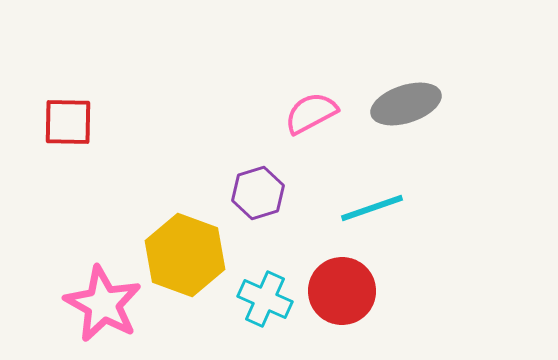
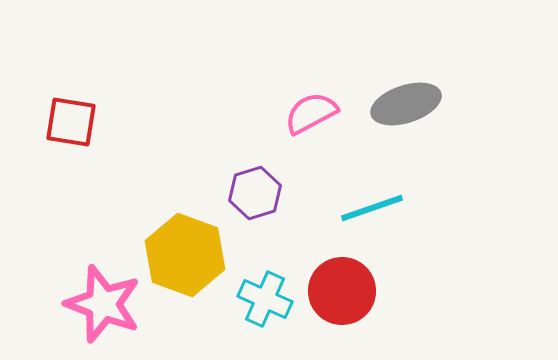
red square: moved 3 px right; rotated 8 degrees clockwise
purple hexagon: moved 3 px left
pink star: rotated 8 degrees counterclockwise
